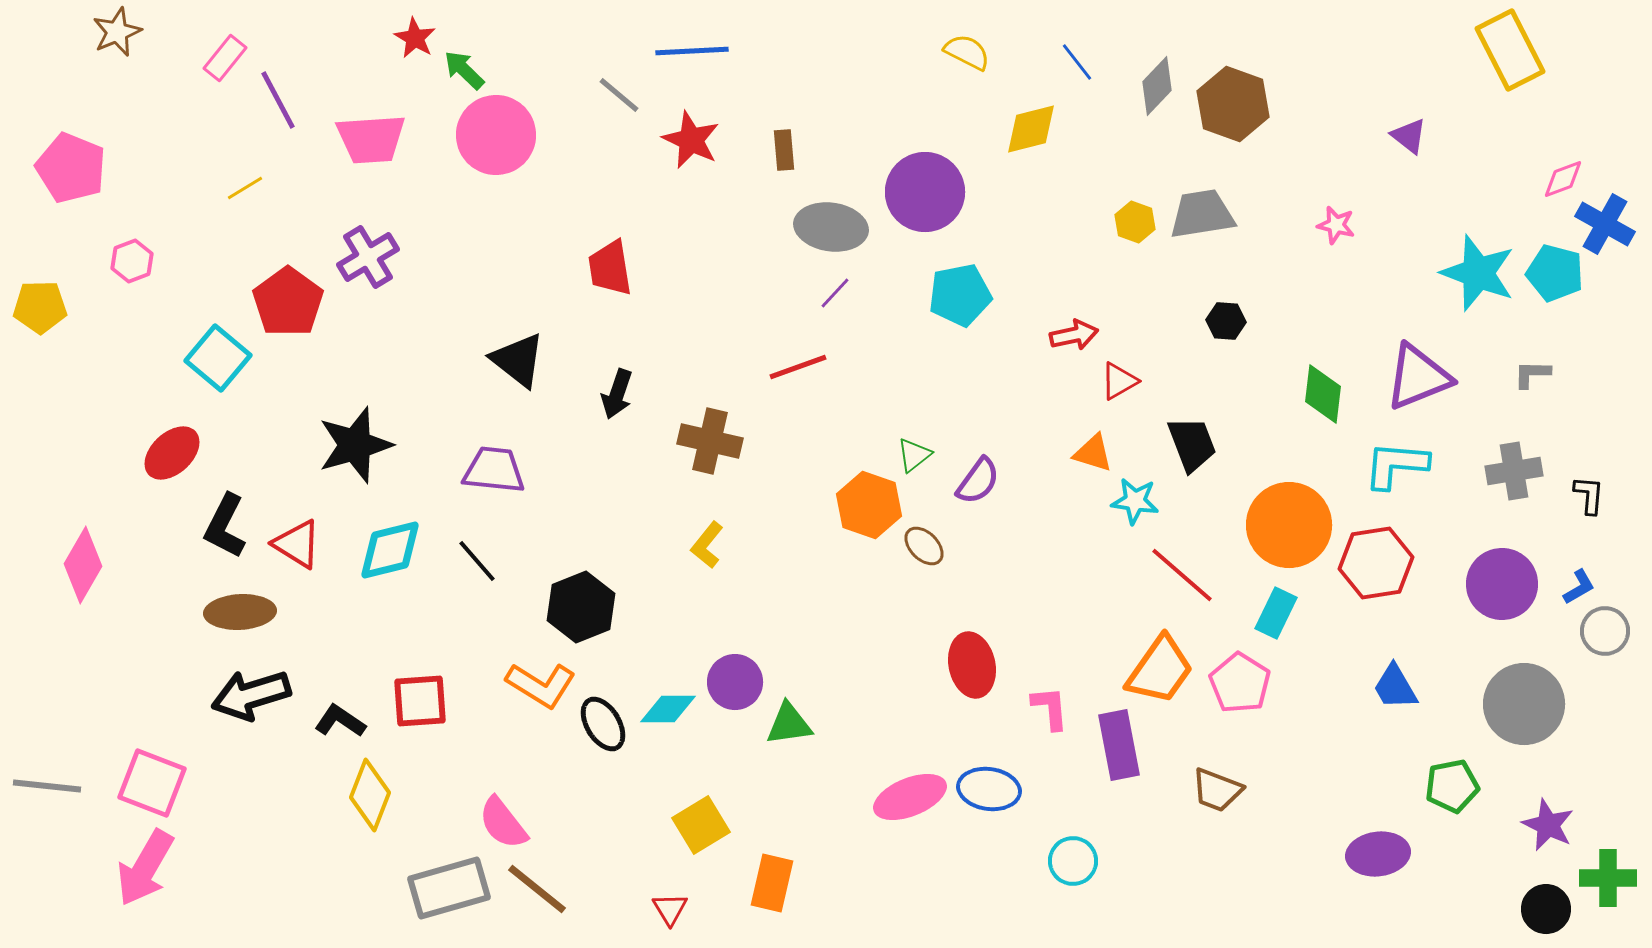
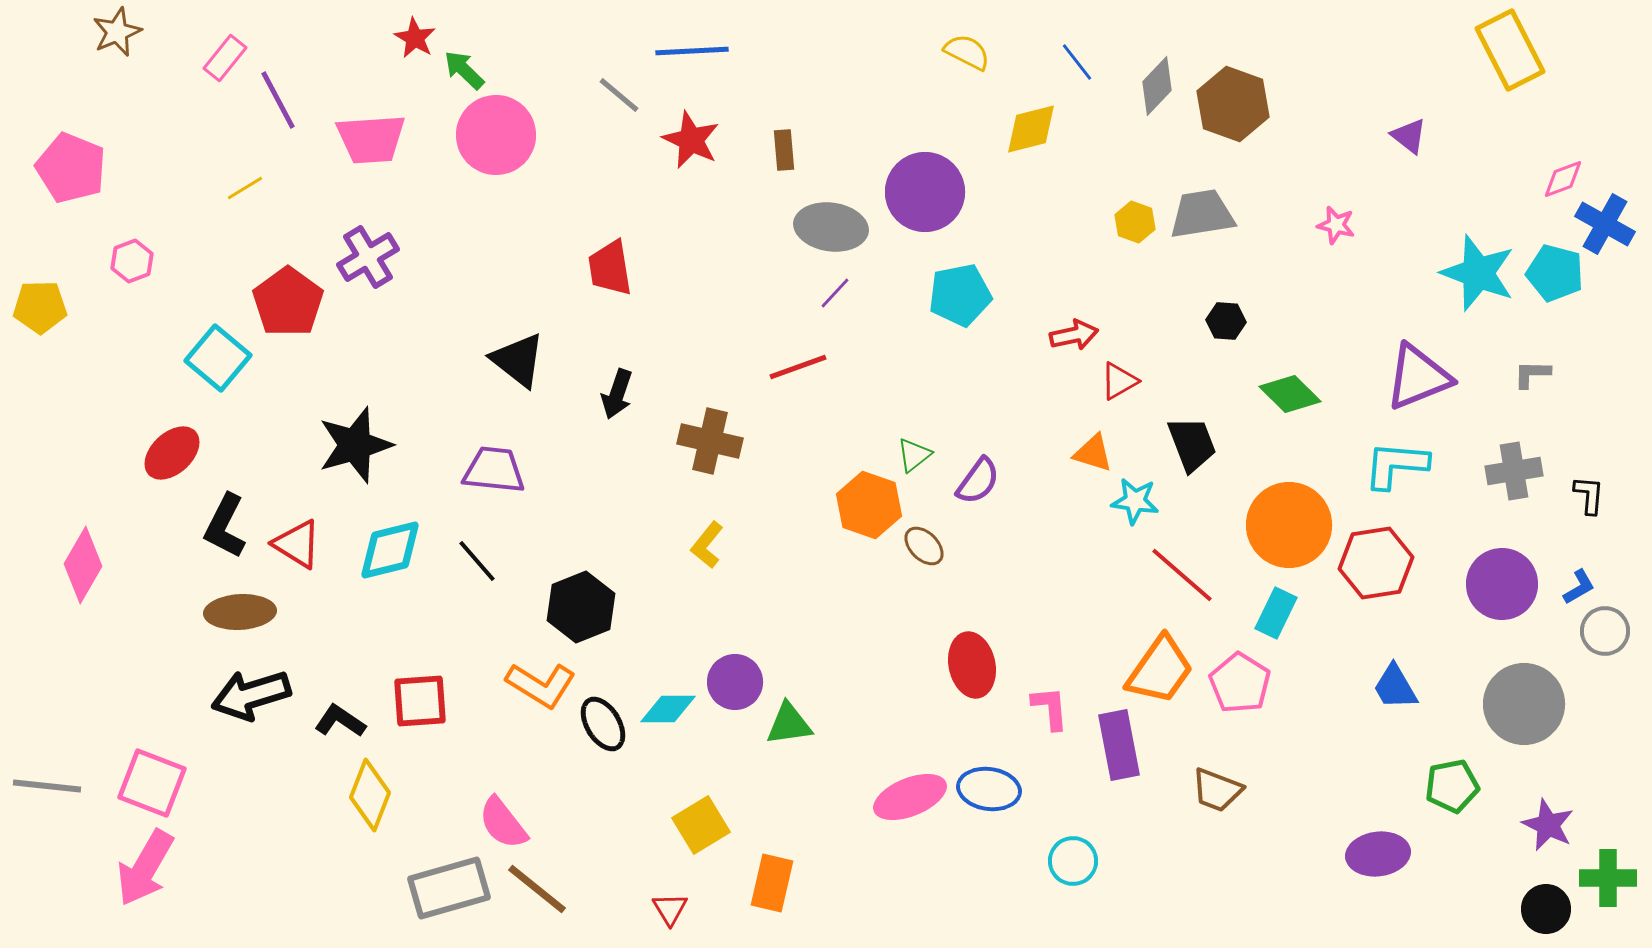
green diamond at (1323, 394): moved 33 px left; rotated 52 degrees counterclockwise
